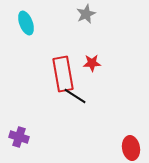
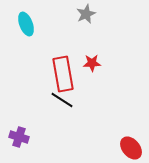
cyan ellipse: moved 1 px down
black line: moved 13 px left, 4 px down
red ellipse: rotated 30 degrees counterclockwise
